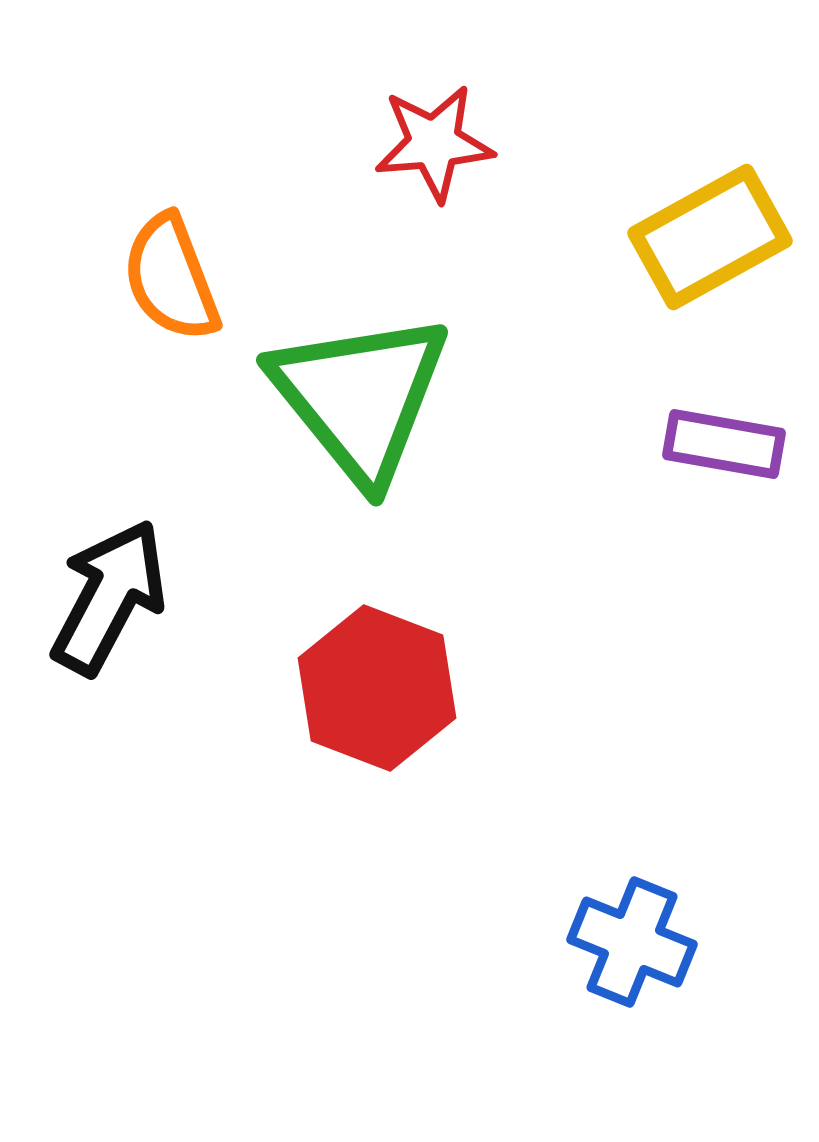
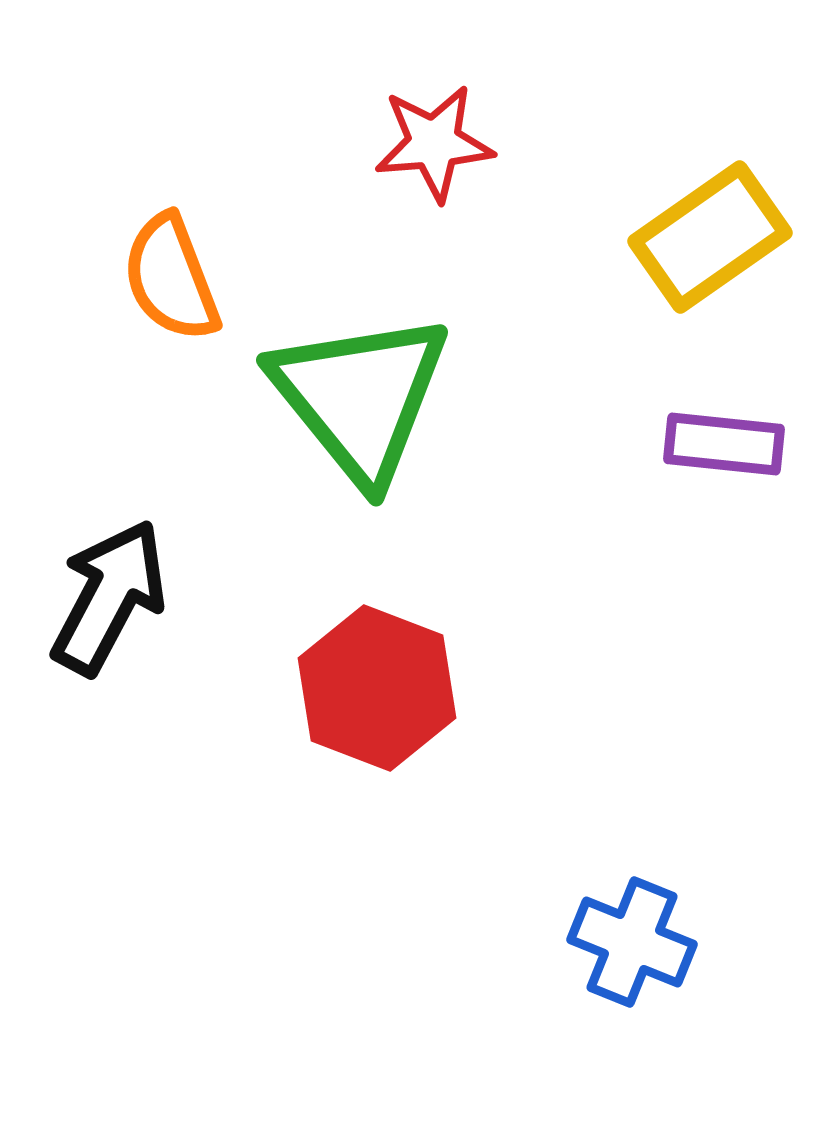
yellow rectangle: rotated 6 degrees counterclockwise
purple rectangle: rotated 4 degrees counterclockwise
